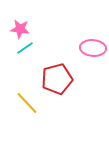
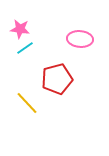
pink ellipse: moved 13 px left, 9 px up
